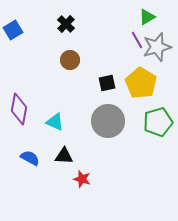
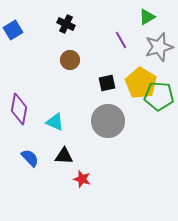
black cross: rotated 18 degrees counterclockwise
purple line: moved 16 px left
gray star: moved 2 px right
green pentagon: moved 1 px right, 26 px up; rotated 20 degrees clockwise
blue semicircle: rotated 18 degrees clockwise
